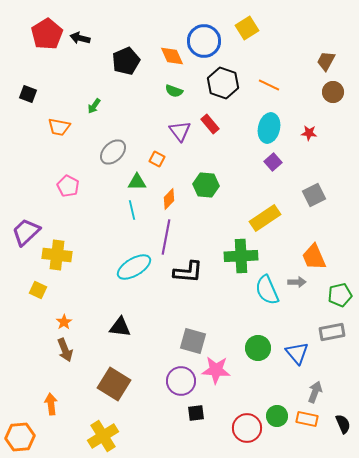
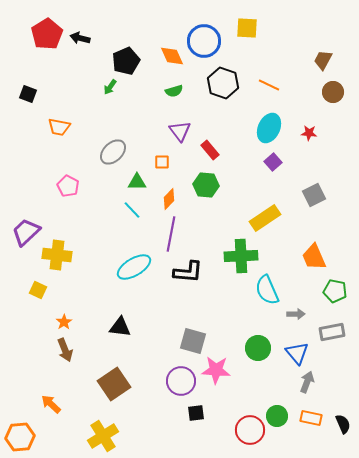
yellow square at (247, 28): rotated 35 degrees clockwise
brown trapezoid at (326, 61): moved 3 px left, 1 px up
green semicircle at (174, 91): rotated 36 degrees counterclockwise
green arrow at (94, 106): moved 16 px right, 19 px up
red rectangle at (210, 124): moved 26 px down
cyan ellipse at (269, 128): rotated 12 degrees clockwise
orange square at (157, 159): moved 5 px right, 3 px down; rotated 28 degrees counterclockwise
cyan line at (132, 210): rotated 30 degrees counterclockwise
purple line at (166, 237): moved 5 px right, 3 px up
gray arrow at (297, 282): moved 1 px left, 32 px down
green pentagon at (340, 295): moved 5 px left, 4 px up; rotated 25 degrees clockwise
brown square at (114, 384): rotated 24 degrees clockwise
gray arrow at (315, 392): moved 8 px left, 10 px up
orange arrow at (51, 404): rotated 40 degrees counterclockwise
orange rectangle at (307, 419): moved 4 px right, 1 px up
red circle at (247, 428): moved 3 px right, 2 px down
